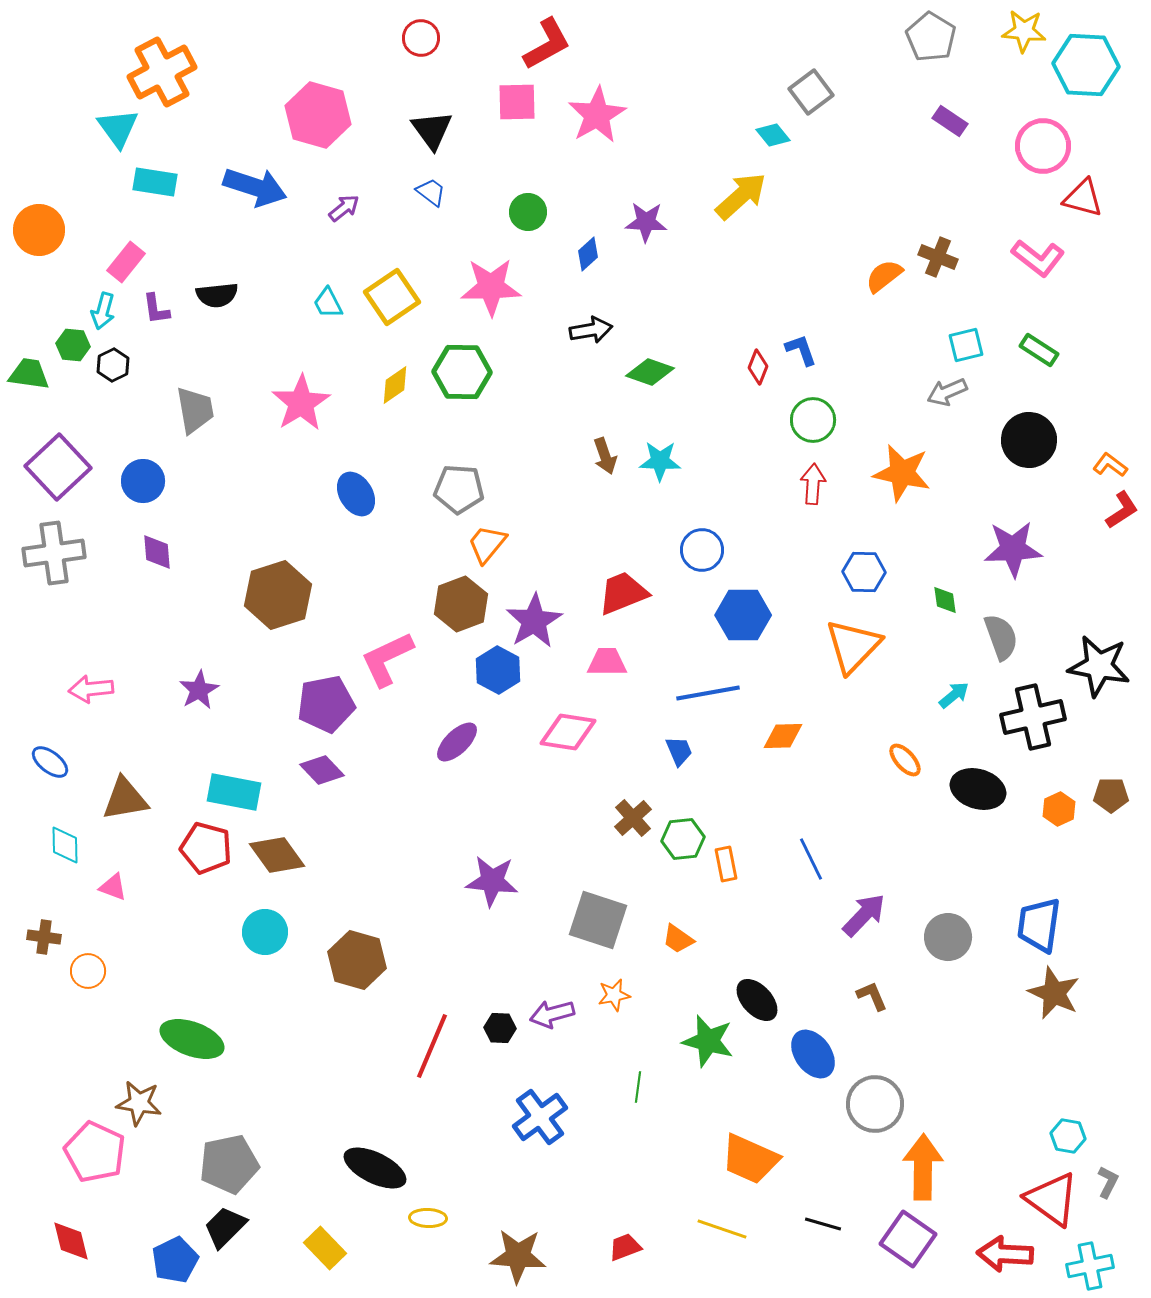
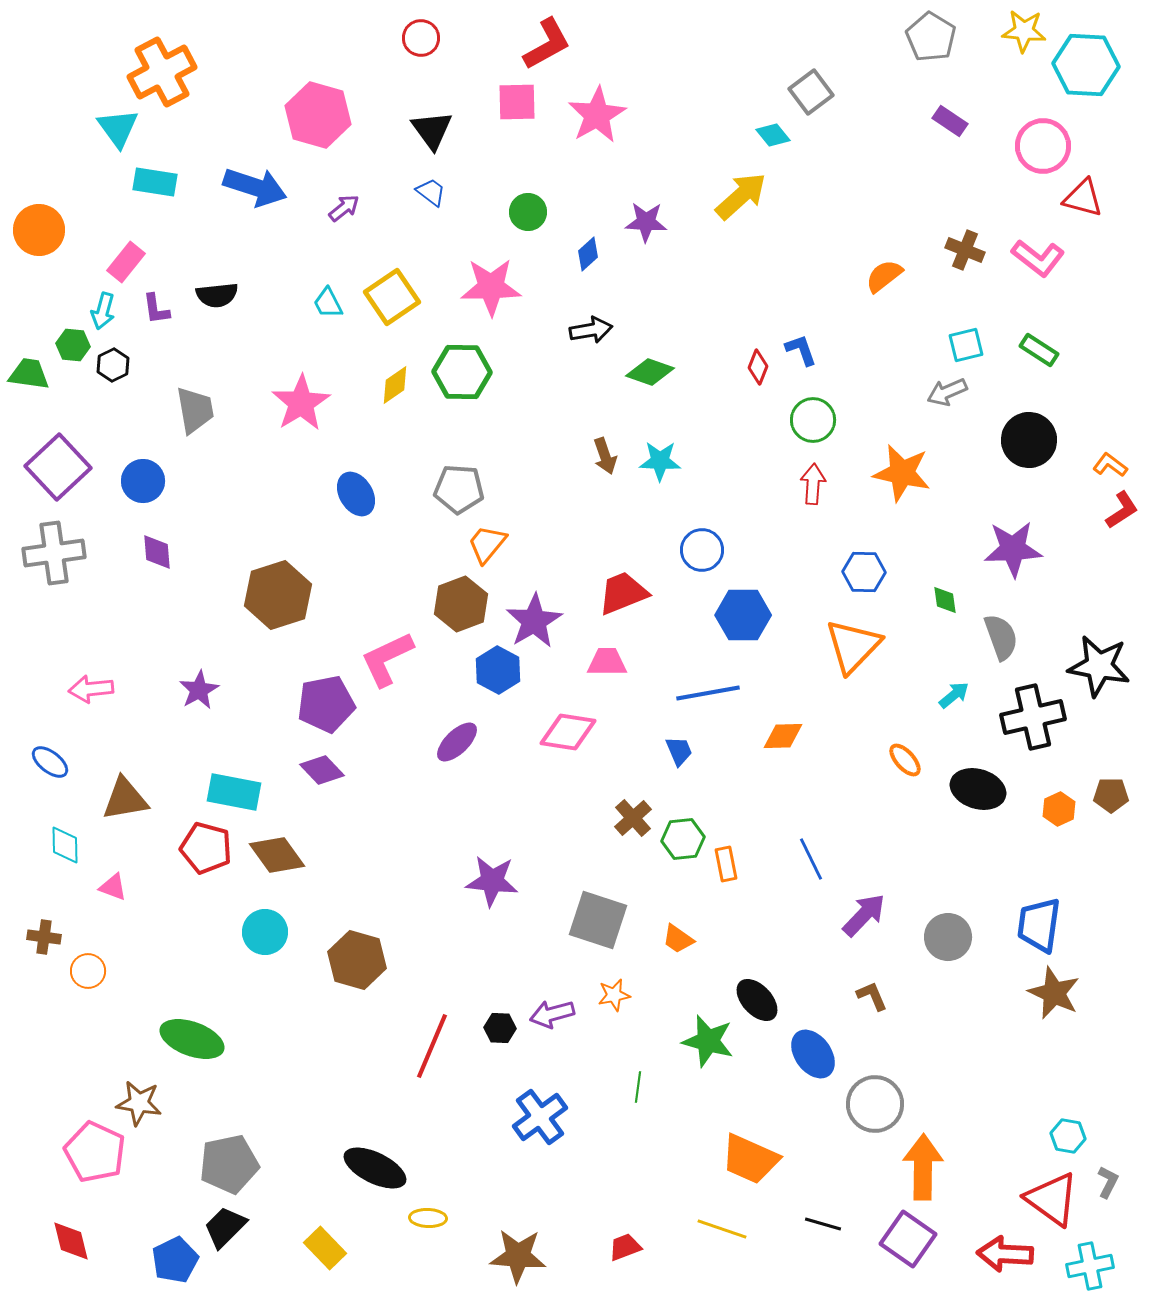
brown cross at (938, 257): moved 27 px right, 7 px up
